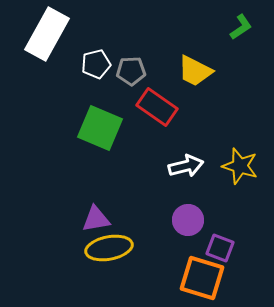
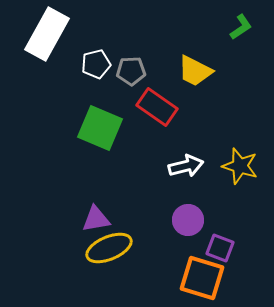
yellow ellipse: rotated 12 degrees counterclockwise
